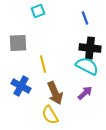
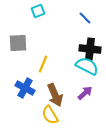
blue line: rotated 24 degrees counterclockwise
black cross: moved 1 px down
yellow line: rotated 36 degrees clockwise
blue cross: moved 4 px right, 2 px down
brown arrow: moved 2 px down
